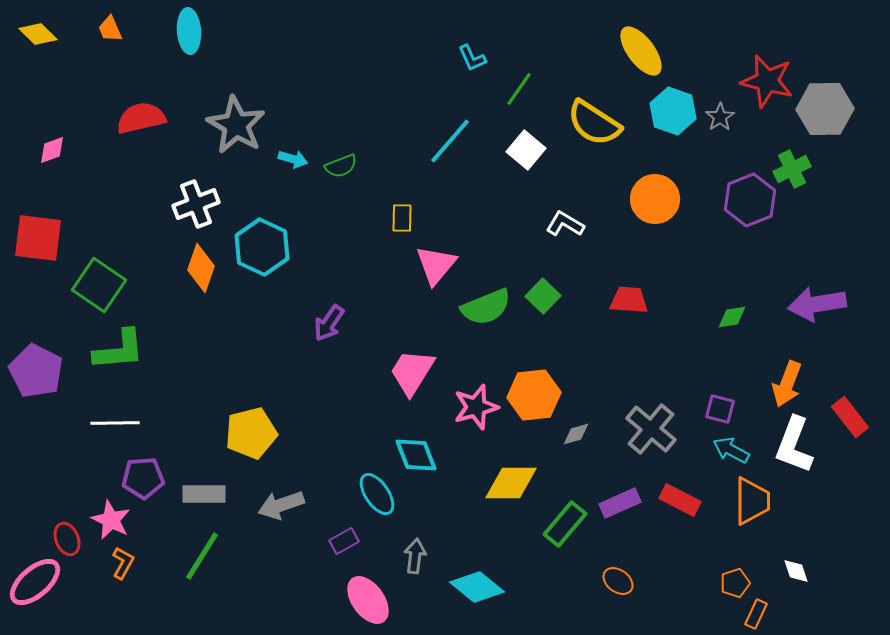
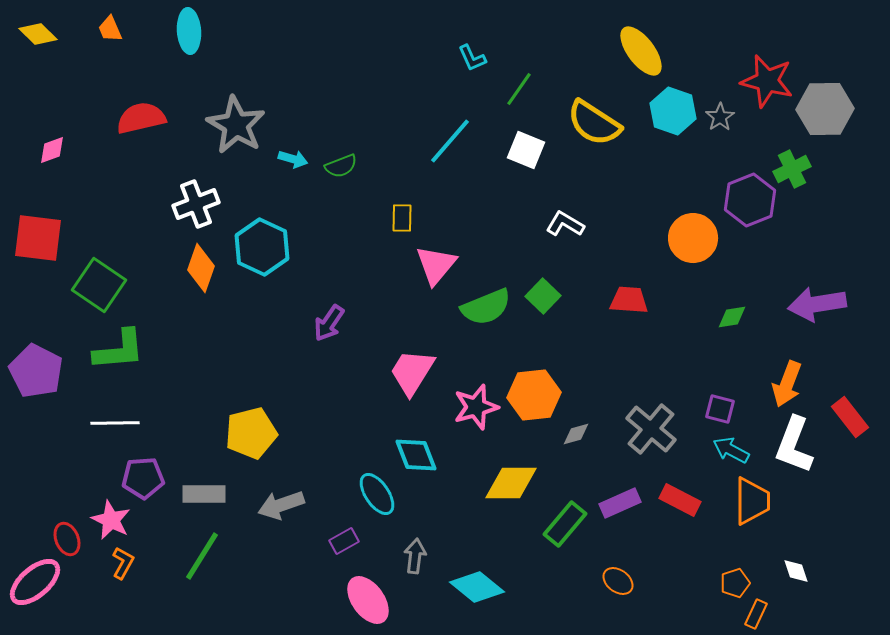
white square at (526, 150): rotated 18 degrees counterclockwise
orange circle at (655, 199): moved 38 px right, 39 px down
